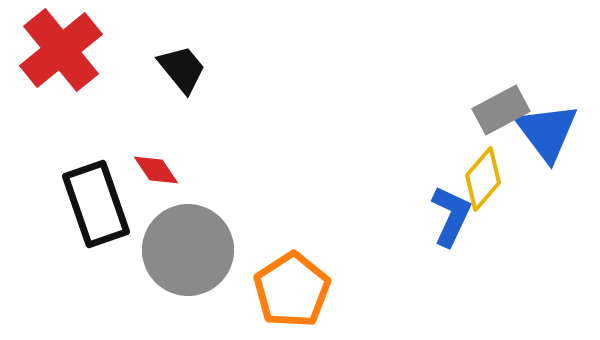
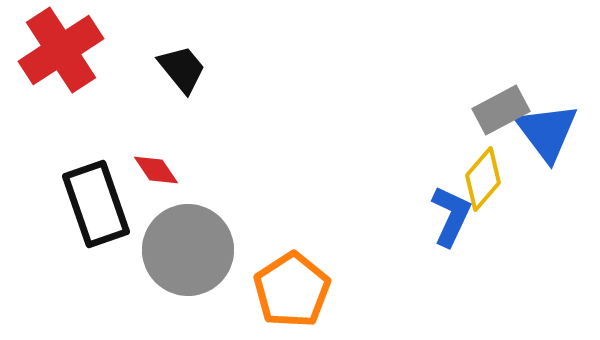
red cross: rotated 6 degrees clockwise
